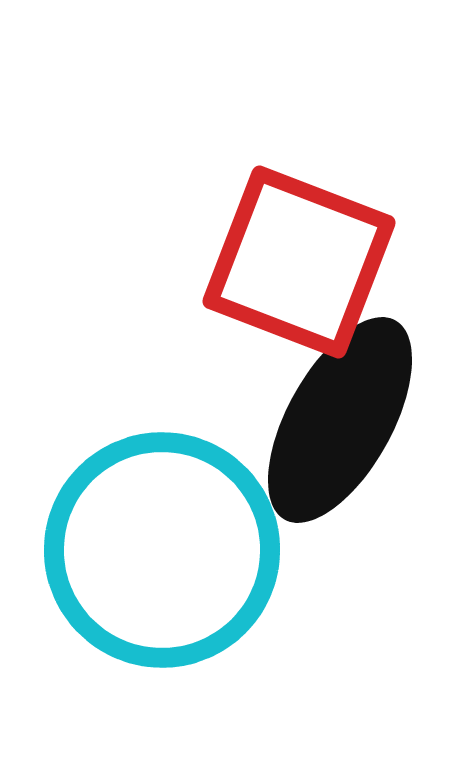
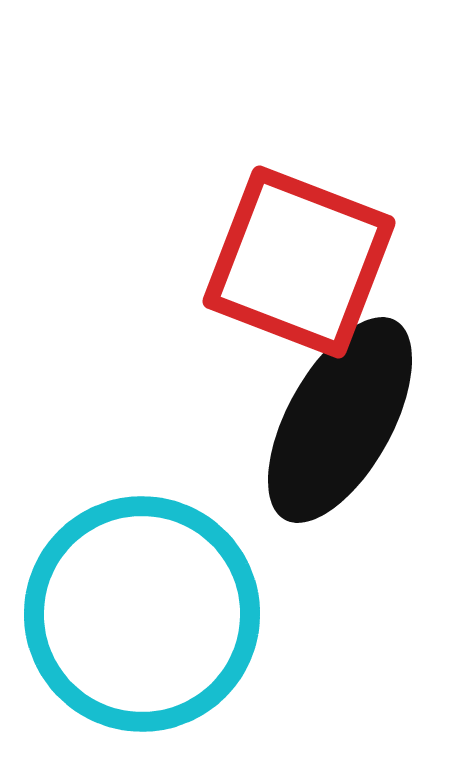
cyan circle: moved 20 px left, 64 px down
